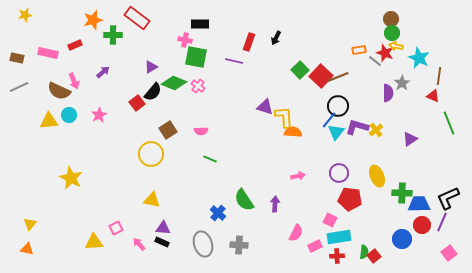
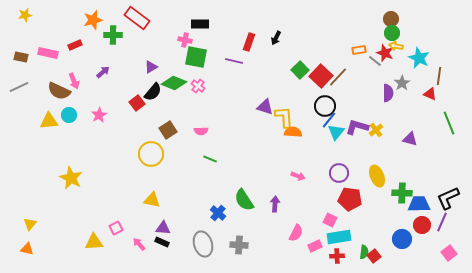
brown rectangle at (17, 58): moved 4 px right, 1 px up
brown line at (338, 77): rotated 25 degrees counterclockwise
red triangle at (433, 96): moved 3 px left, 2 px up
black circle at (338, 106): moved 13 px left
purple triangle at (410, 139): rotated 49 degrees clockwise
pink arrow at (298, 176): rotated 32 degrees clockwise
